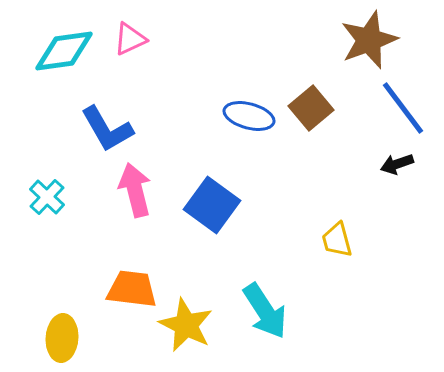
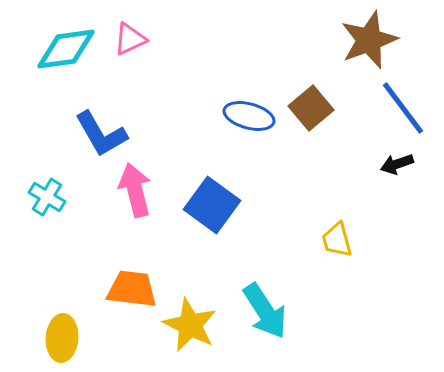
cyan diamond: moved 2 px right, 2 px up
blue L-shape: moved 6 px left, 5 px down
cyan cross: rotated 12 degrees counterclockwise
yellow star: moved 4 px right
